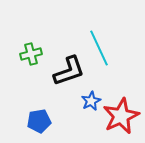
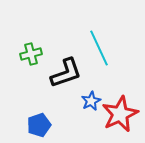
black L-shape: moved 3 px left, 2 px down
red star: moved 1 px left, 2 px up
blue pentagon: moved 4 px down; rotated 10 degrees counterclockwise
